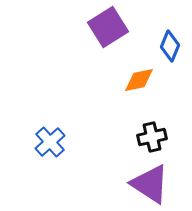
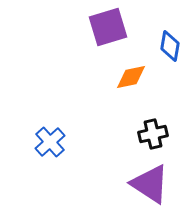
purple square: rotated 15 degrees clockwise
blue diamond: rotated 12 degrees counterclockwise
orange diamond: moved 8 px left, 3 px up
black cross: moved 1 px right, 3 px up
